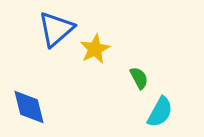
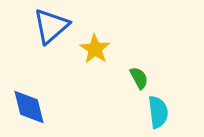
blue triangle: moved 5 px left, 3 px up
yellow star: rotated 12 degrees counterclockwise
cyan semicircle: moved 2 px left; rotated 36 degrees counterclockwise
